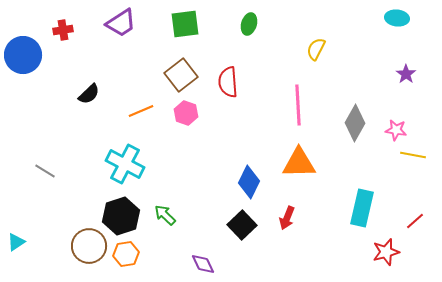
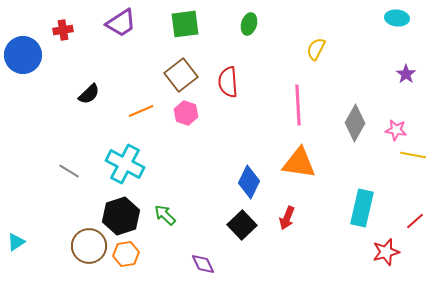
orange triangle: rotated 9 degrees clockwise
gray line: moved 24 px right
